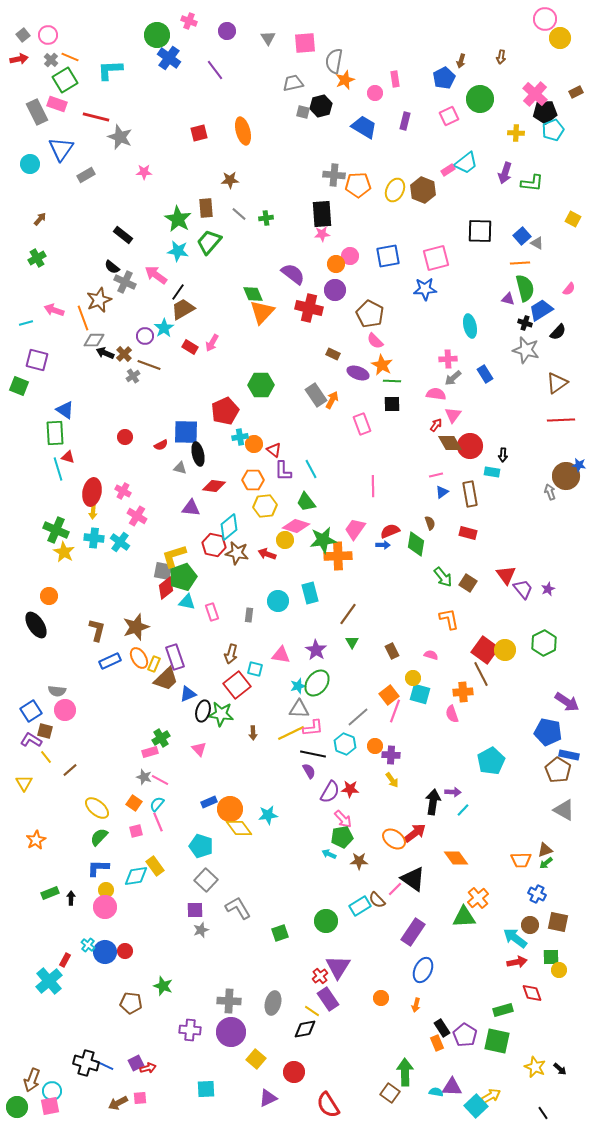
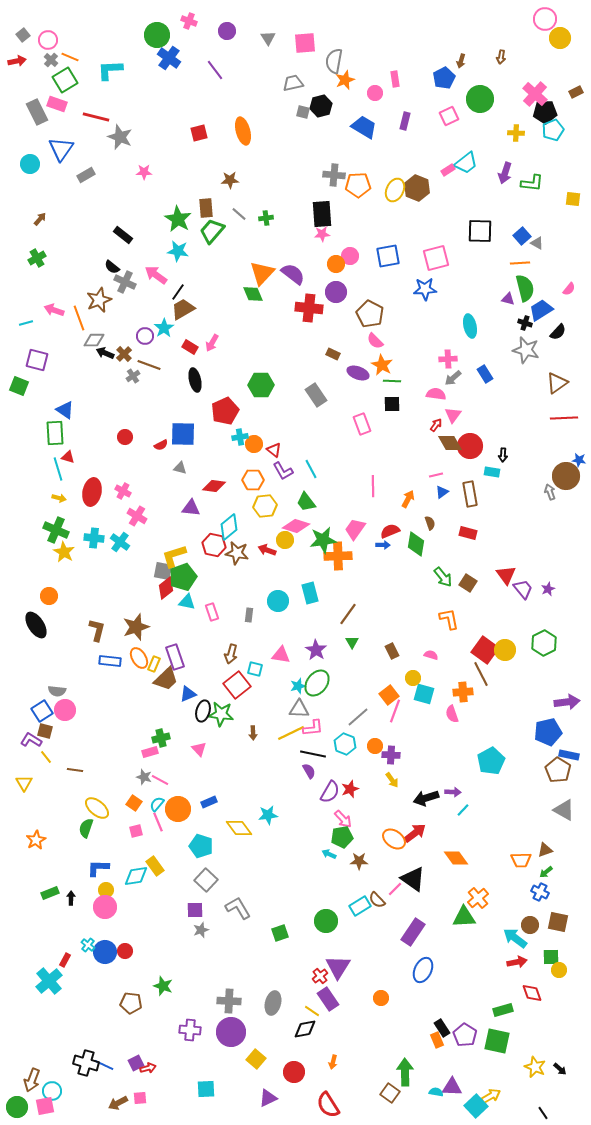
pink circle at (48, 35): moved 5 px down
red arrow at (19, 59): moved 2 px left, 2 px down
brown hexagon at (423, 190): moved 6 px left, 2 px up
yellow square at (573, 219): moved 20 px up; rotated 21 degrees counterclockwise
green trapezoid at (209, 242): moved 3 px right, 11 px up
purple circle at (335, 290): moved 1 px right, 2 px down
red cross at (309, 308): rotated 8 degrees counterclockwise
orange triangle at (262, 312): moved 39 px up
orange line at (83, 318): moved 4 px left
orange arrow at (332, 400): moved 76 px right, 99 px down
red line at (561, 420): moved 3 px right, 2 px up
blue square at (186, 432): moved 3 px left, 2 px down
black ellipse at (198, 454): moved 3 px left, 74 px up
blue star at (579, 465): moved 5 px up
purple L-shape at (283, 471): rotated 30 degrees counterclockwise
yellow arrow at (93, 512): moved 34 px left, 14 px up; rotated 80 degrees counterclockwise
red arrow at (267, 554): moved 4 px up
blue rectangle at (110, 661): rotated 30 degrees clockwise
cyan square at (420, 694): moved 4 px right
purple arrow at (567, 702): rotated 40 degrees counterclockwise
blue square at (31, 711): moved 11 px right
blue pentagon at (548, 732): rotated 24 degrees counterclockwise
green cross at (161, 738): rotated 18 degrees clockwise
brown line at (70, 770): moved 5 px right; rotated 49 degrees clockwise
red star at (350, 789): rotated 24 degrees counterclockwise
black arrow at (433, 802): moved 7 px left, 4 px up; rotated 115 degrees counterclockwise
orange circle at (230, 809): moved 52 px left
green semicircle at (99, 837): moved 13 px left, 9 px up; rotated 24 degrees counterclockwise
green arrow at (546, 863): moved 9 px down
blue cross at (537, 894): moved 3 px right, 2 px up
orange arrow at (416, 1005): moved 83 px left, 57 px down
orange rectangle at (437, 1043): moved 3 px up
pink square at (50, 1106): moved 5 px left
